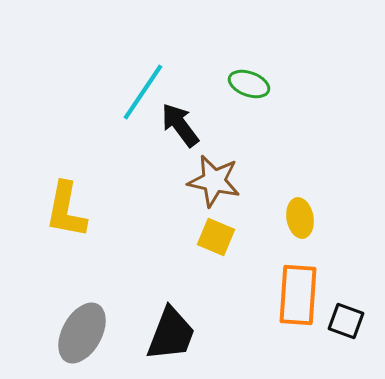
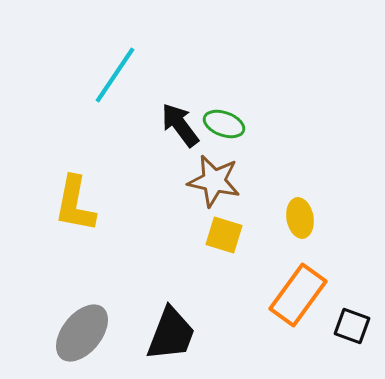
green ellipse: moved 25 px left, 40 px down
cyan line: moved 28 px left, 17 px up
yellow L-shape: moved 9 px right, 6 px up
yellow square: moved 8 px right, 2 px up; rotated 6 degrees counterclockwise
orange rectangle: rotated 32 degrees clockwise
black square: moved 6 px right, 5 px down
gray ellipse: rotated 10 degrees clockwise
